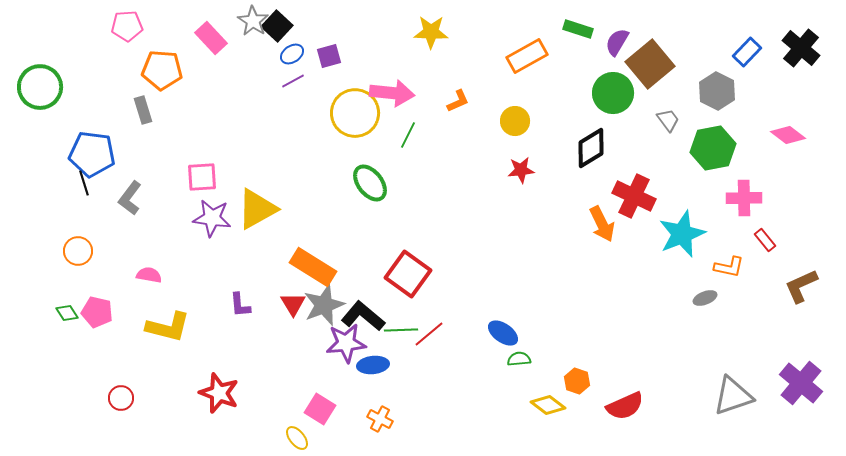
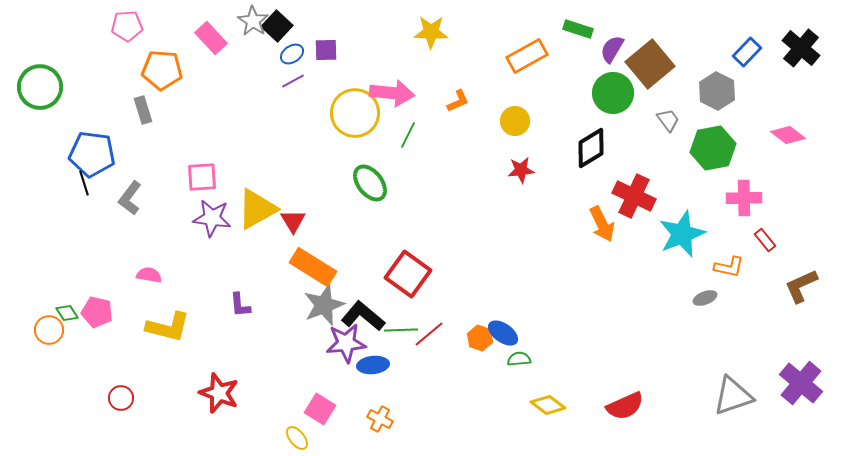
purple semicircle at (617, 42): moved 5 px left, 7 px down
purple square at (329, 56): moved 3 px left, 6 px up; rotated 15 degrees clockwise
orange circle at (78, 251): moved 29 px left, 79 px down
red triangle at (293, 304): moved 83 px up
orange hexagon at (577, 381): moved 97 px left, 43 px up
